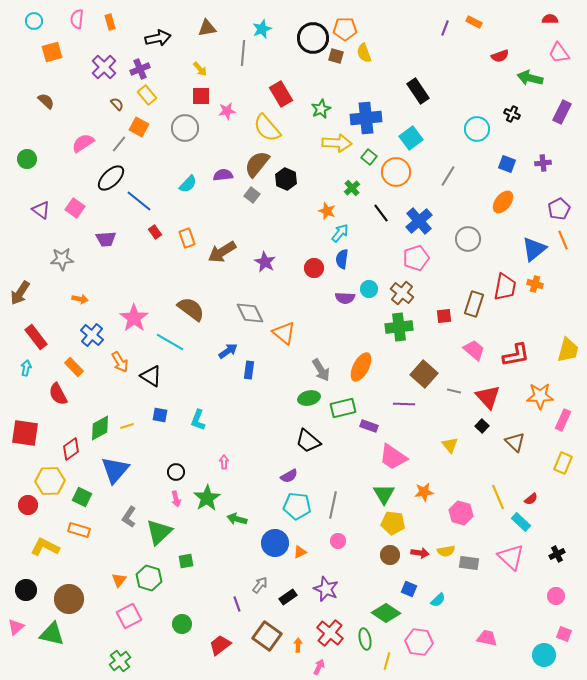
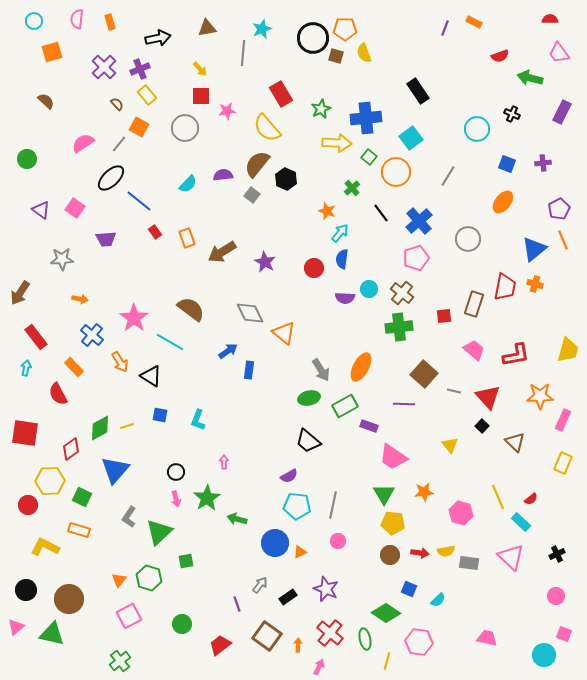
green rectangle at (343, 408): moved 2 px right, 2 px up; rotated 15 degrees counterclockwise
